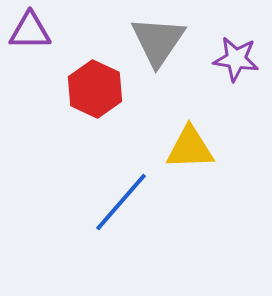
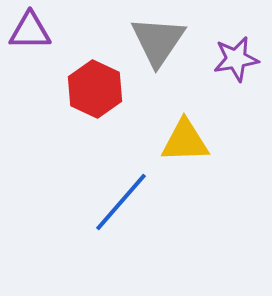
purple star: rotated 18 degrees counterclockwise
yellow triangle: moved 5 px left, 7 px up
